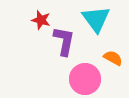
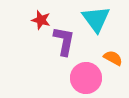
pink circle: moved 1 px right, 1 px up
